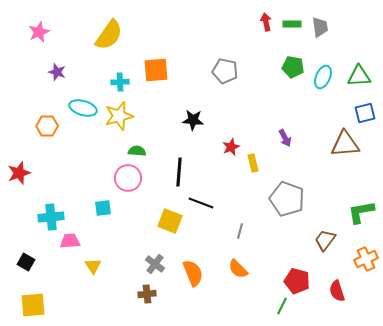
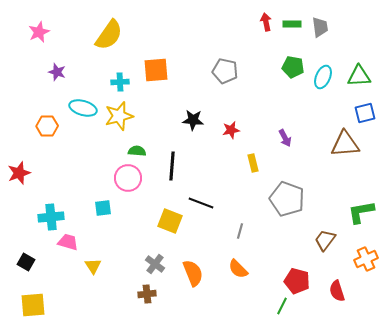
red star at (231, 147): moved 17 px up; rotated 12 degrees clockwise
black line at (179, 172): moved 7 px left, 6 px up
pink trapezoid at (70, 241): moved 2 px left, 1 px down; rotated 20 degrees clockwise
